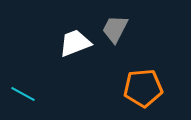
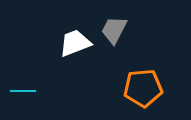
gray trapezoid: moved 1 px left, 1 px down
cyan line: moved 3 px up; rotated 30 degrees counterclockwise
